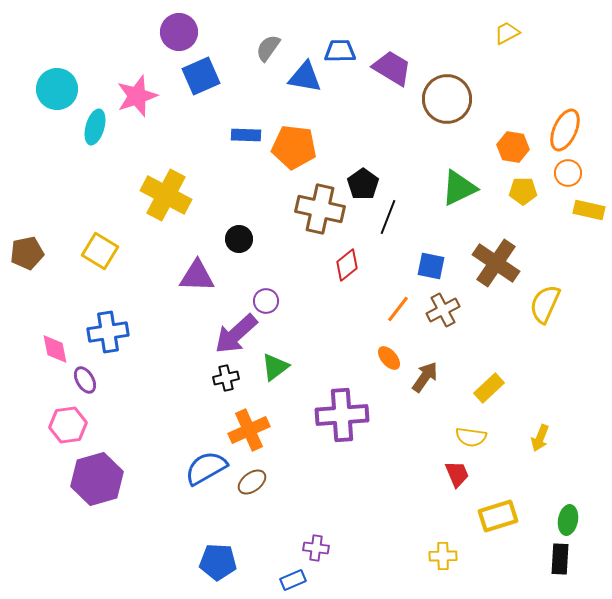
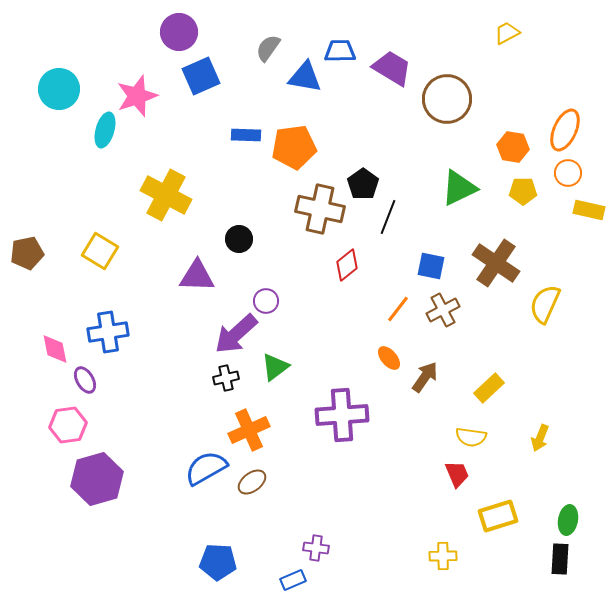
cyan circle at (57, 89): moved 2 px right
cyan ellipse at (95, 127): moved 10 px right, 3 px down
orange pentagon at (294, 147): rotated 15 degrees counterclockwise
